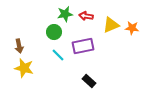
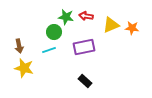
green star: moved 1 px right, 3 px down; rotated 21 degrees clockwise
purple rectangle: moved 1 px right, 1 px down
cyan line: moved 9 px left, 5 px up; rotated 64 degrees counterclockwise
black rectangle: moved 4 px left
